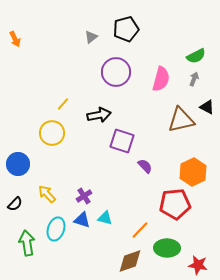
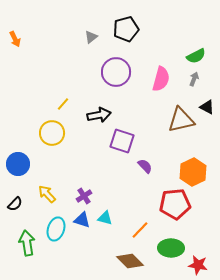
green ellipse: moved 4 px right
brown diamond: rotated 64 degrees clockwise
